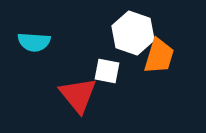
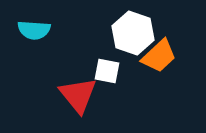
cyan semicircle: moved 12 px up
orange trapezoid: rotated 30 degrees clockwise
